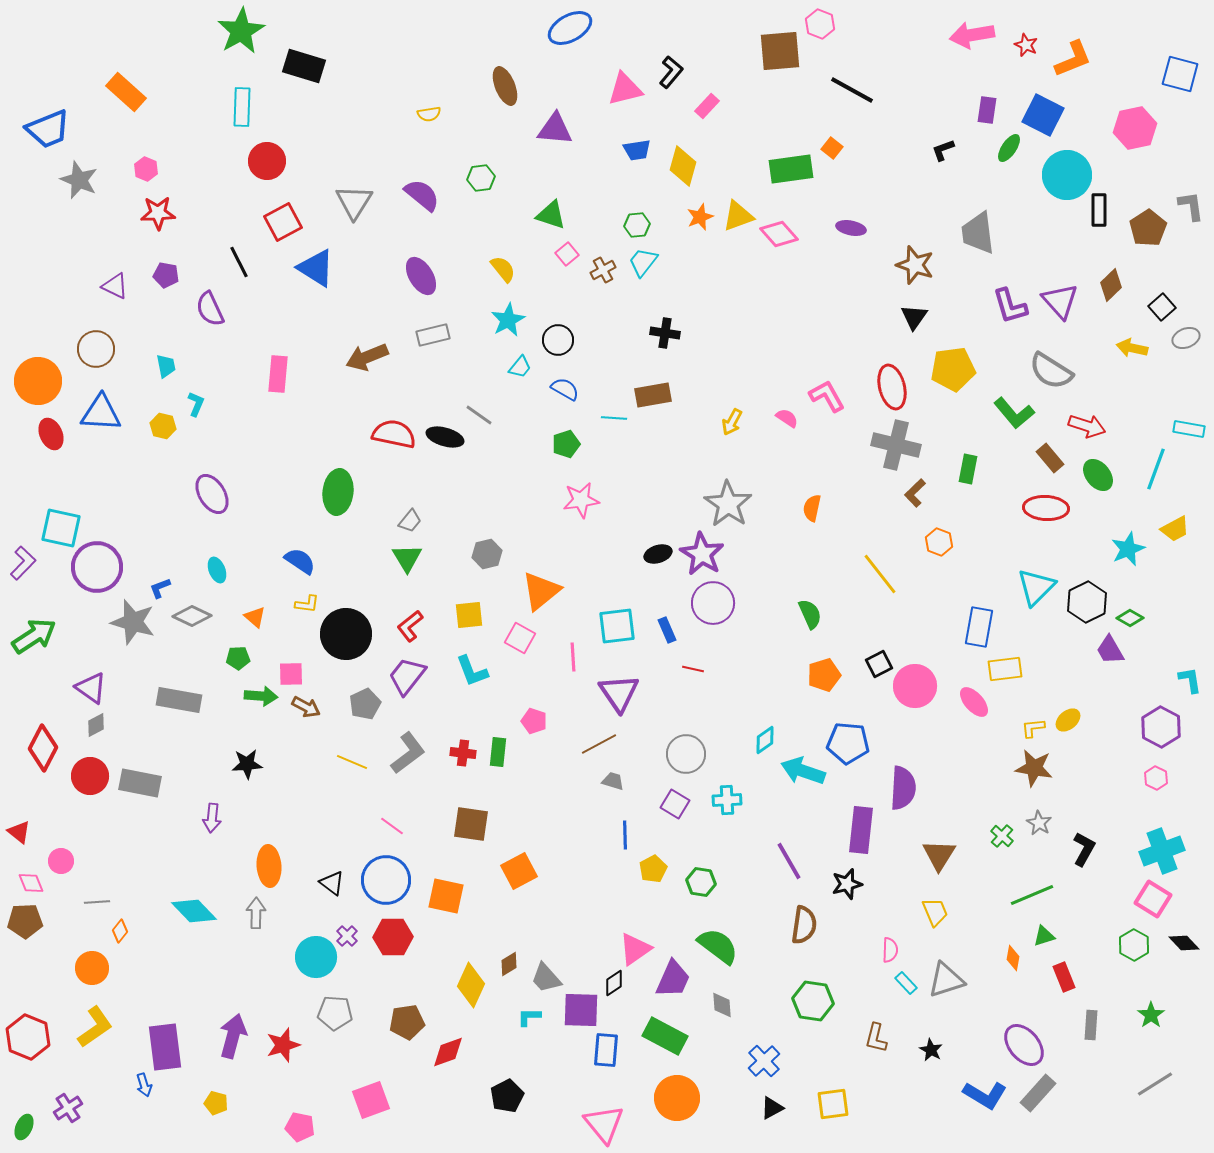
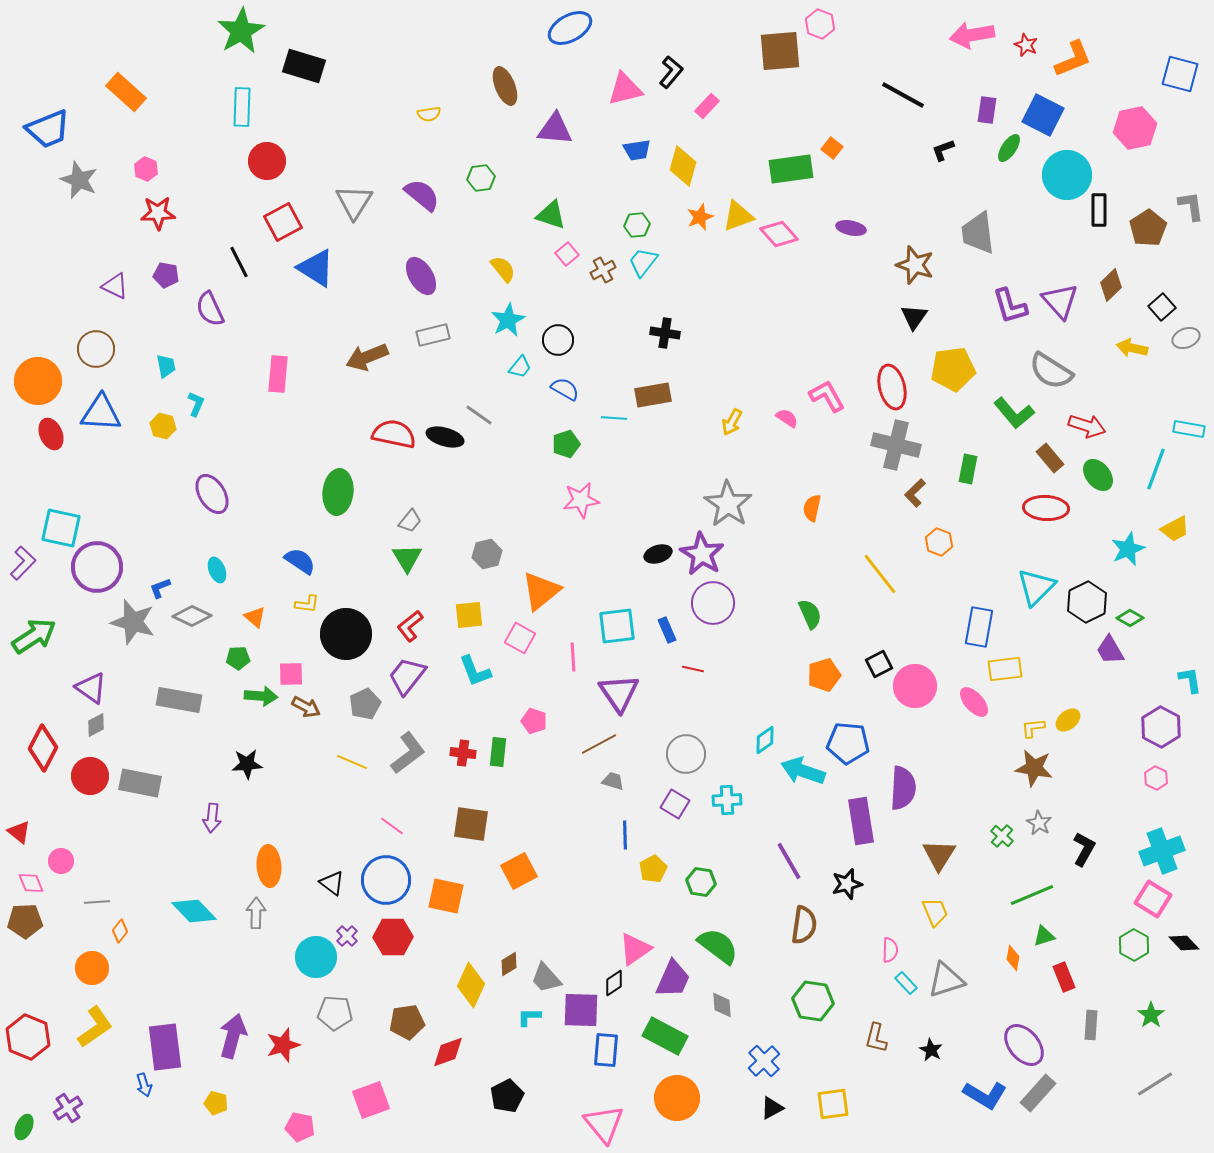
black line at (852, 90): moved 51 px right, 5 px down
cyan L-shape at (472, 671): moved 3 px right
purple rectangle at (861, 830): moved 9 px up; rotated 15 degrees counterclockwise
